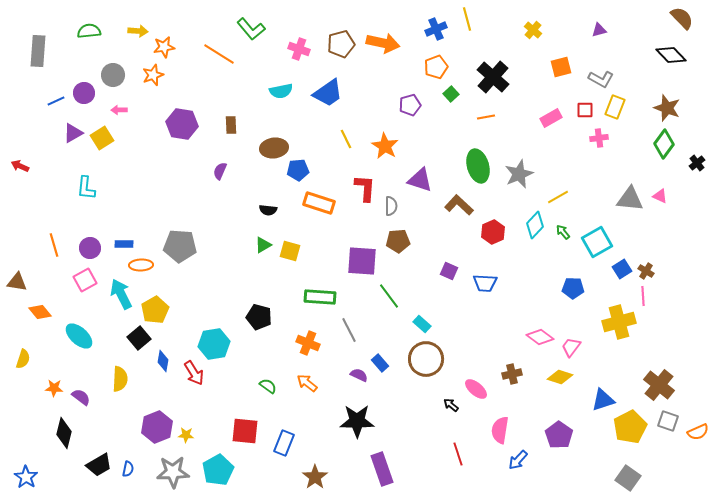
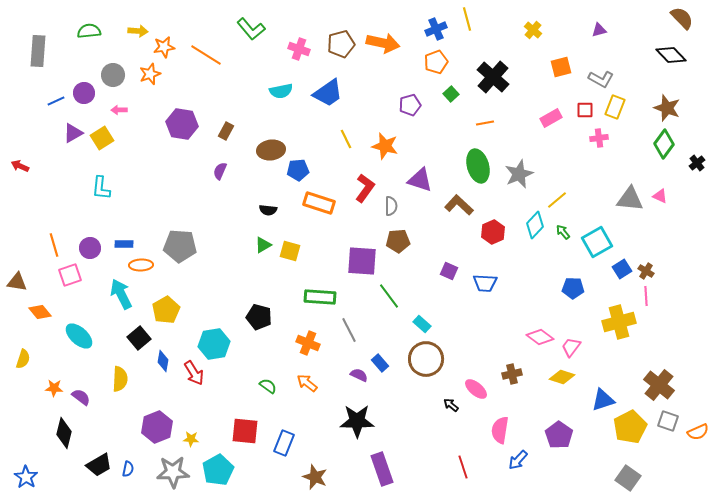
orange line at (219, 54): moved 13 px left, 1 px down
orange pentagon at (436, 67): moved 5 px up
orange star at (153, 75): moved 3 px left, 1 px up
orange line at (486, 117): moved 1 px left, 6 px down
brown rectangle at (231, 125): moved 5 px left, 6 px down; rotated 30 degrees clockwise
orange star at (385, 146): rotated 16 degrees counterclockwise
brown ellipse at (274, 148): moved 3 px left, 2 px down
cyan L-shape at (86, 188): moved 15 px right
red L-shape at (365, 188): rotated 32 degrees clockwise
yellow line at (558, 197): moved 1 px left, 3 px down; rotated 10 degrees counterclockwise
pink square at (85, 280): moved 15 px left, 5 px up; rotated 10 degrees clockwise
pink line at (643, 296): moved 3 px right
yellow pentagon at (155, 310): moved 11 px right
yellow diamond at (560, 377): moved 2 px right
yellow star at (186, 435): moved 5 px right, 4 px down
red line at (458, 454): moved 5 px right, 13 px down
brown star at (315, 477): rotated 15 degrees counterclockwise
